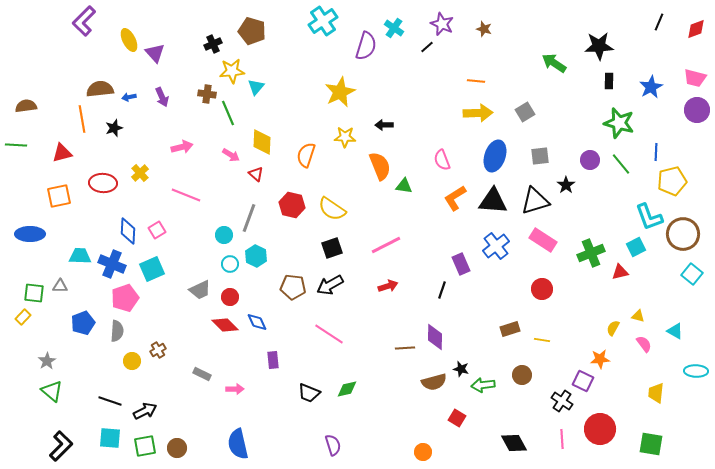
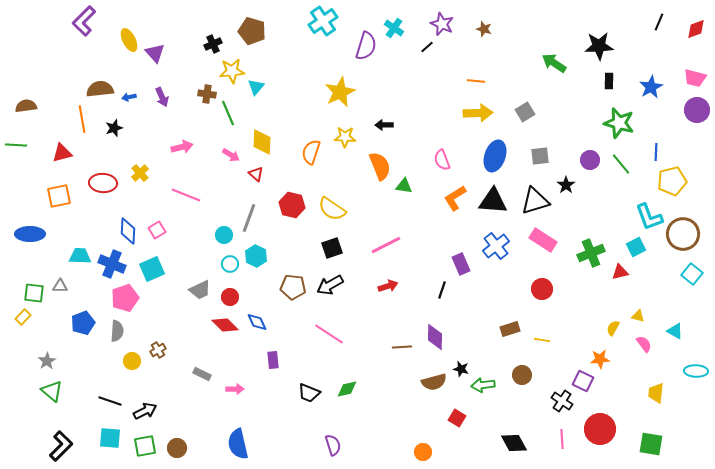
orange semicircle at (306, 155): moved 5 px right, 3 px up
brown line at (405, 348): moved 3 px left, 1 px up
